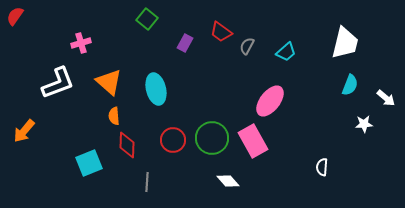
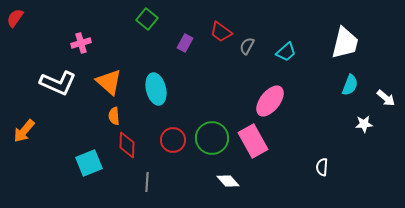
red semicircle: moved 2 px down
white L-shape: rotated 45 degrees clockwise
